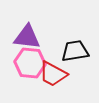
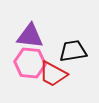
purple triangle: moved 3 px right, 1 px up
black trapezoid: moved 2 px left
